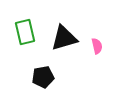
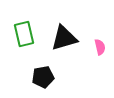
green rectangle: moved 1 px left, 2 px down
pink semicircle: moved 3 px right, 1 px down
